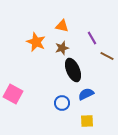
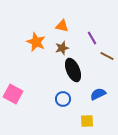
blue semicircle: moved 12 px right
blue circle: moved 1 px right, 4 px up
